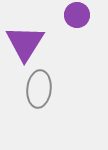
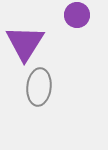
gray ellipse: moved 2 px up
